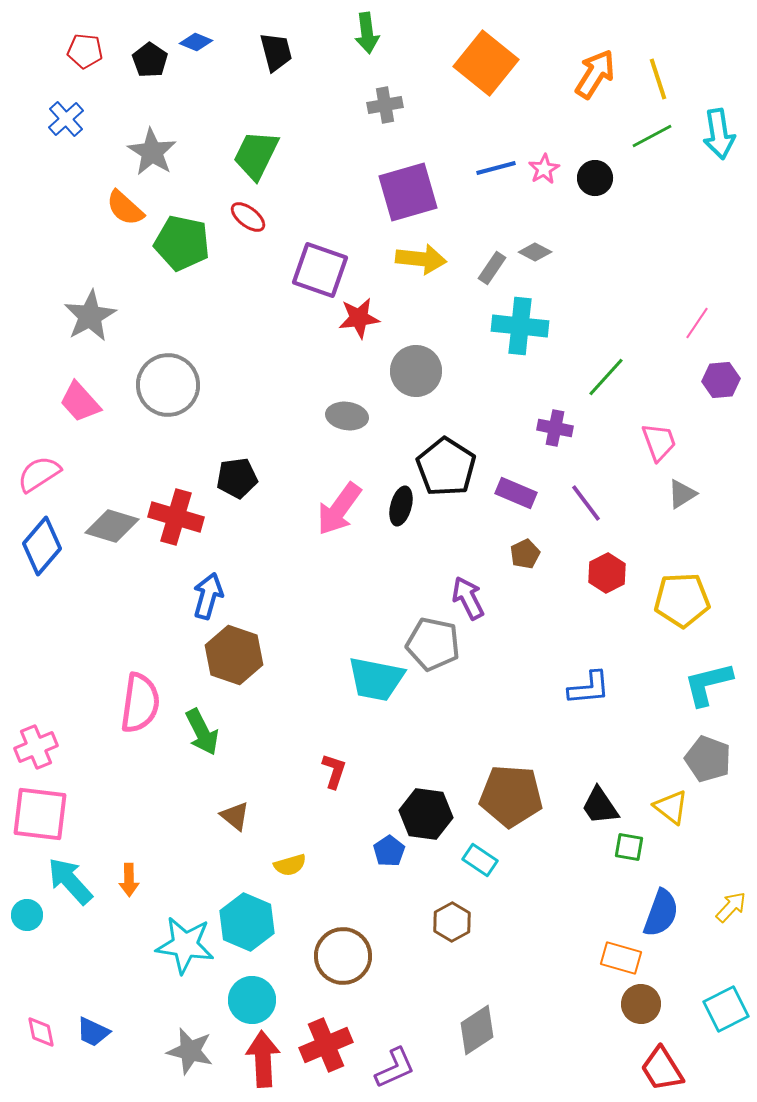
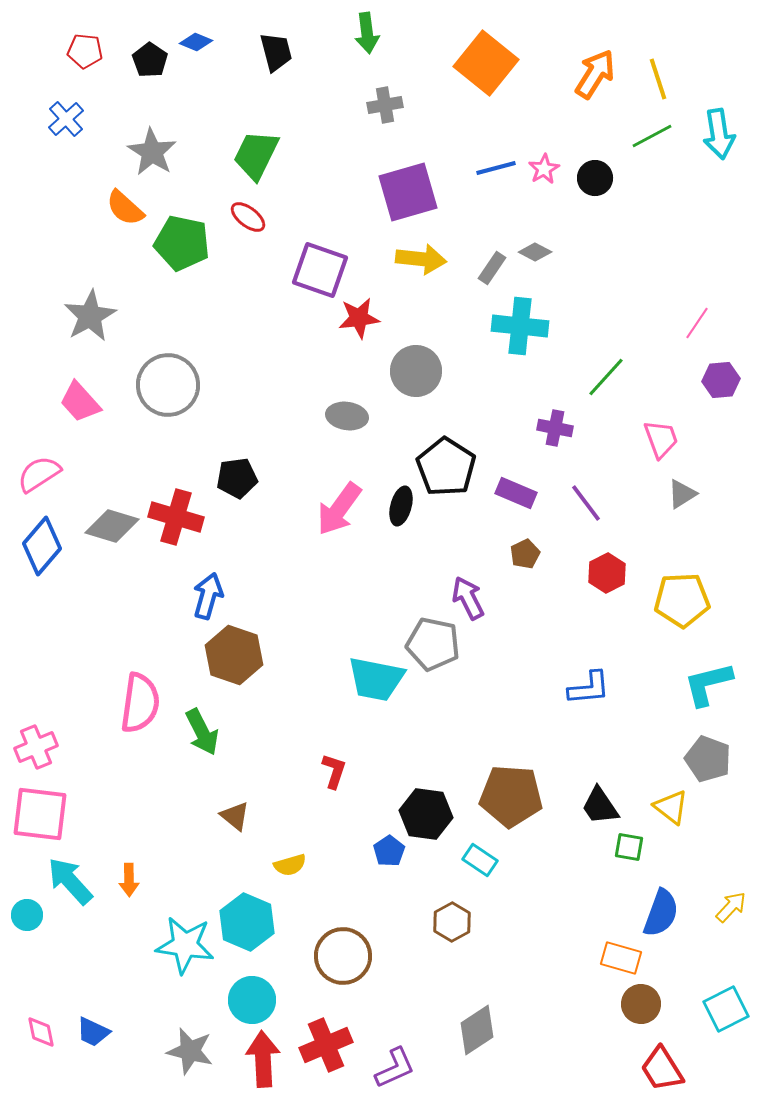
pink trapezoid at (659, 442): moved 2 px right, 3 px up
